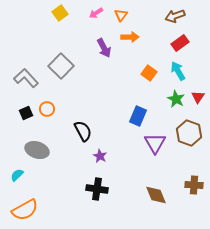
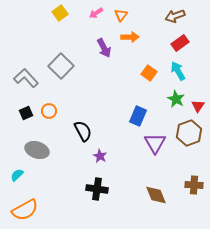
red triangle: moved 9 px down
orange circle: moved 2 px right, 2 px down
brown hexagon: rotated 20 degrees clockwise
